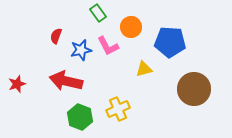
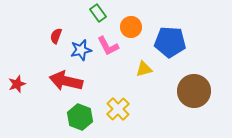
brown circle: moved 2 px down
yellow cross: rotated 20 degrees counterclockwise
